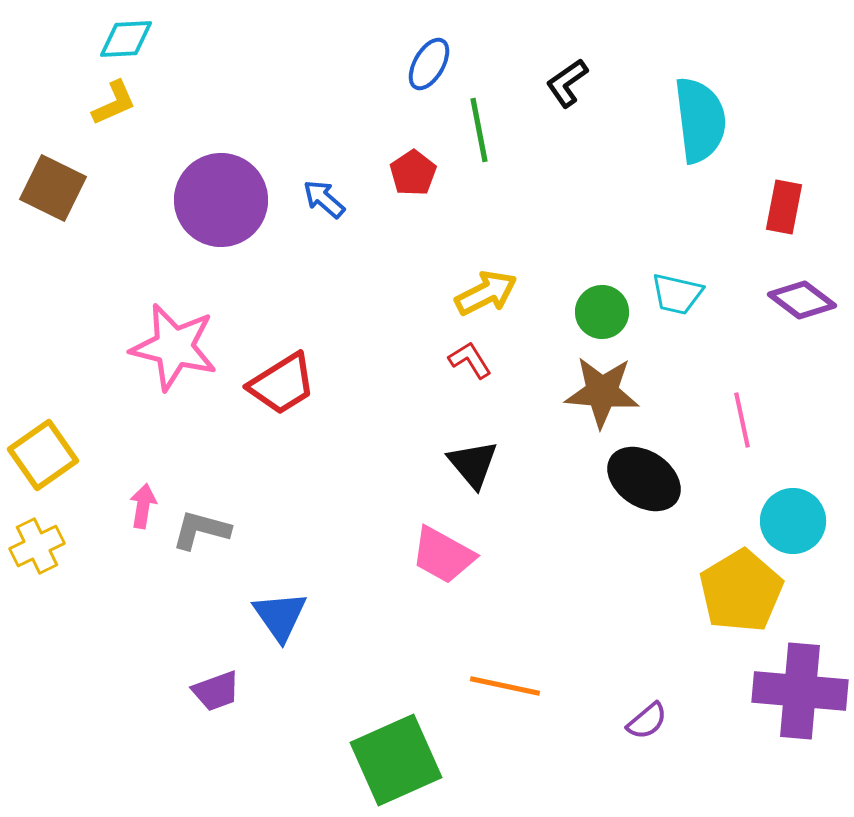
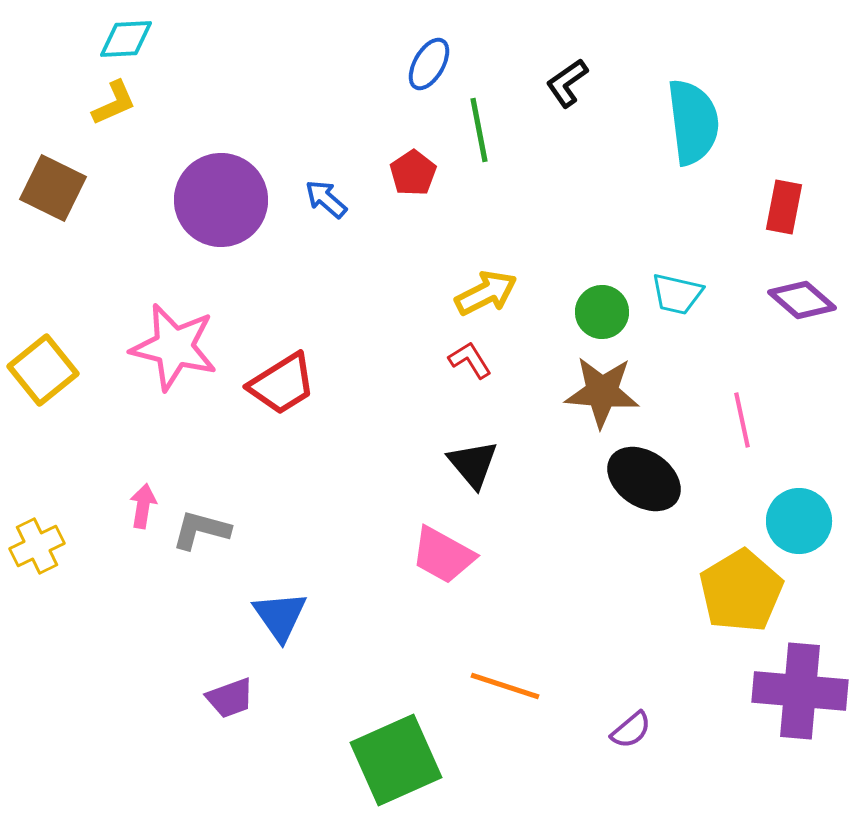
cyan semicircle: moved 7 px left, 2 px down
blue arrow: moved 2 px right
purple diamond: rotated 4 degrees clockwise
yellow square: moved 85 px up; rotated 4 degrees counterclockwise
cyan circle: moved 6 px right
orange line: rotated 6 degrees clockwise
purple trapezoid: moved 14 px right, 7 px down
purple semicircle: moved 16 px left, 9 px down
